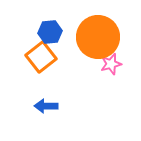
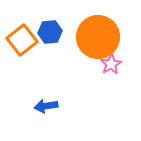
orange square: moved 19 px left, 17 px up
pink star: rotated 15 degrees counterclockwise
blue arrow: rotated 10 degrees counterclockwise
